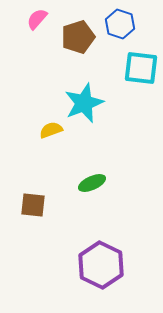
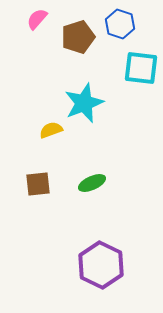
brown square: moved 5 px right, 21 px up; rotated 12 degrees counterclockwise
